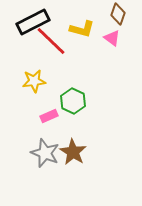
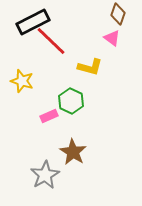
yellow L-shape: moved 8 px right, 38 px down
yellow star: moved 12 px left; rotated 25 degrees clockwise
green hexagon: moved 2 px left
gray star: moved 22 px down; rotated 20 degrees clockwise
